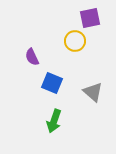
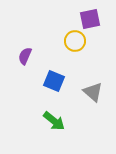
purple square: moved 1 px down
purple semicircle: moved 7 px left, 1 px up; rotated 48 degrees clockwise
blue square: moved 2 px right, 2 px up
green arrow: rotated 70 degrees counterclockwise
